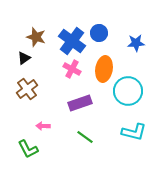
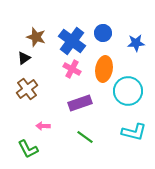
blue circle: moved 4 px right
